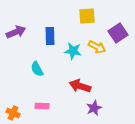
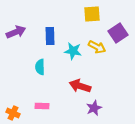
yellow square: moved 5 px right, 2 px up
cyan semicircle: moved 3 px right, 2 px up; rotated 28 degrees clockwise
